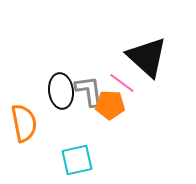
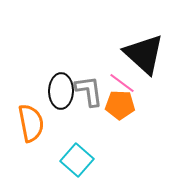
black triangle: moved 3 px left, 3 px up
black ellipse: rotated 8 degrees clockwise
orange pentagon: moved 10 px right
orange semicircle: moved 7 px right
cyan square: rotated 36 degrees counterclockwise
